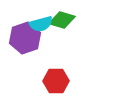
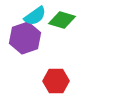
cyan semicircle: moved 6 px left, 8 px up; rotated 20 degrees counterclockwise
